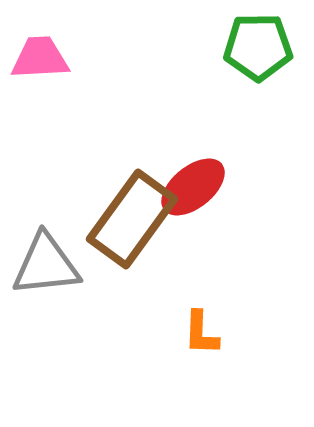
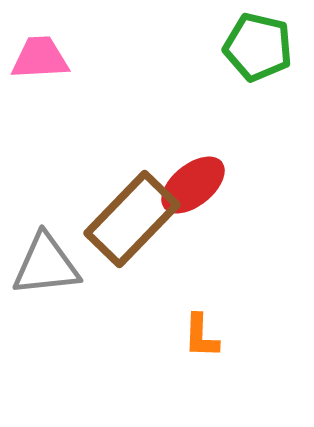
green pentagon: rotated 14 degrees clockwise
red ellipse: moved 2 px up
brown rectangle: rotated 8 degrees clockwise
orange L-shape: moved 3 px down
